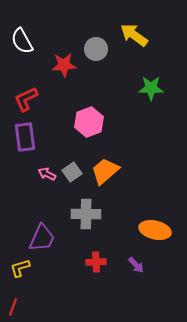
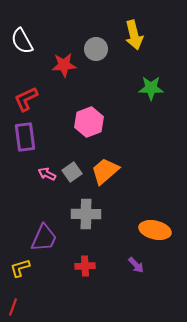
yellow arrow: rotated 140 degrees counterclockwise
purple trapezoid: moved 2 px right
red cross: moved 11 px left, 4 px down
